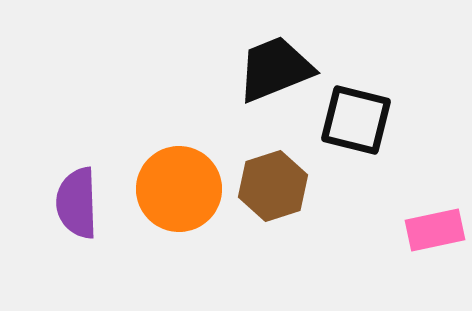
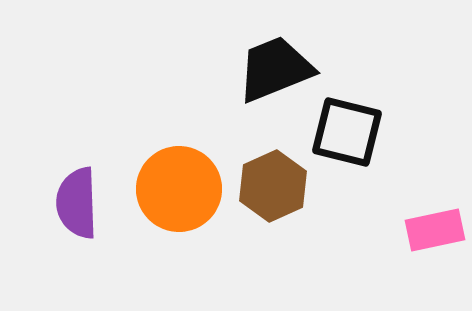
black square: moved 9 px left, 12 px down
brown hexagon: rotated 6 degrees counterclockwise
